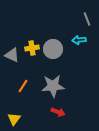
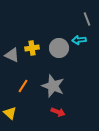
gray circle: moved 6 px right, 1 px up
gray star: rotated 25 degrees clockwise
yellow triangle: moved 4 px left, 6 px up; rotated 24 degrees counterclockwise
